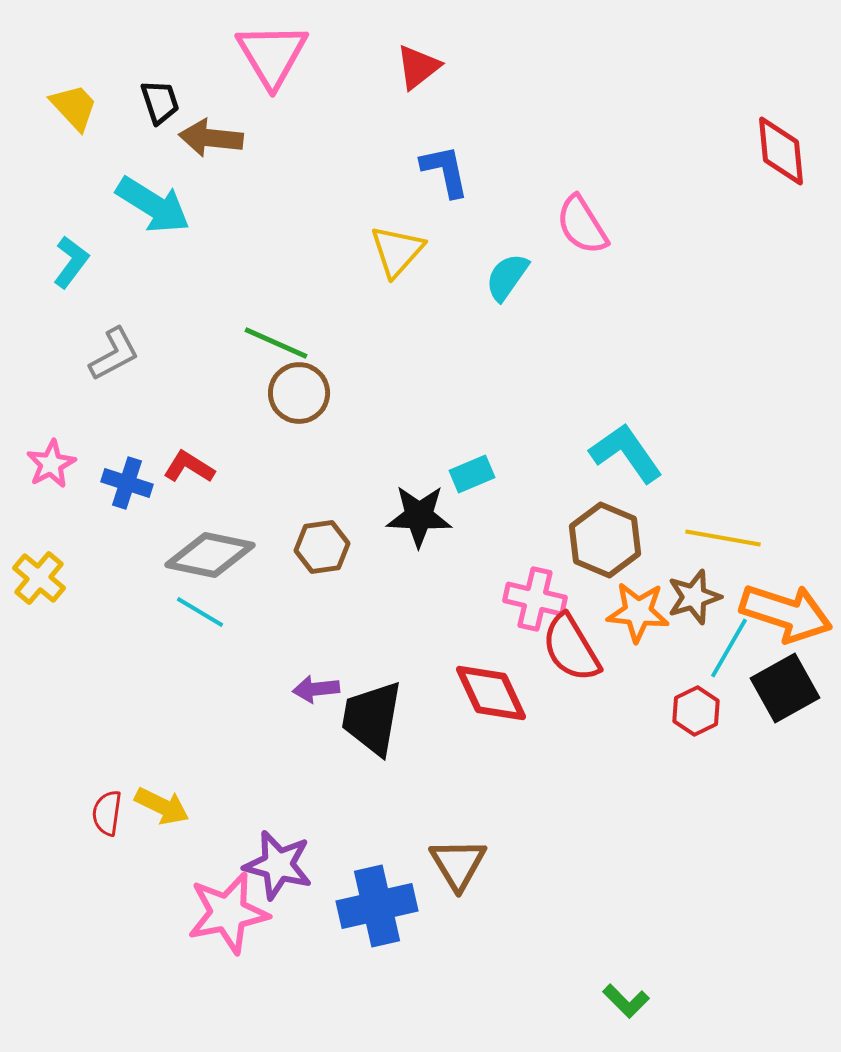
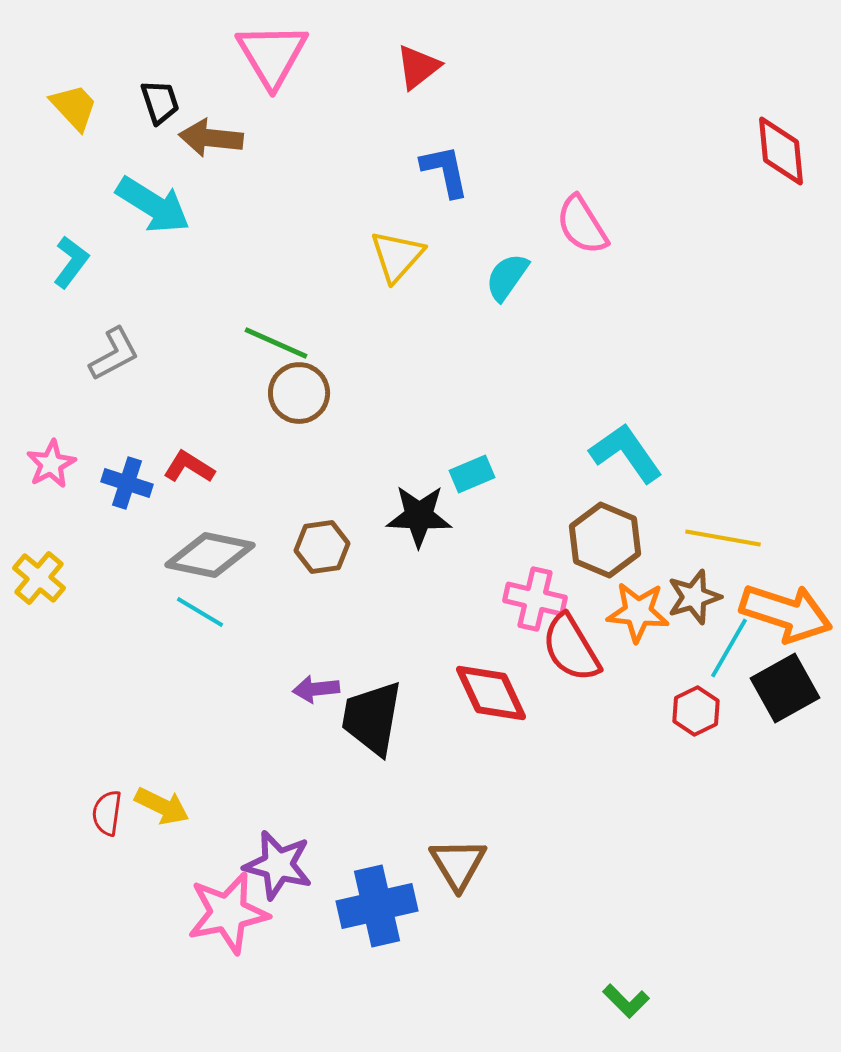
yellow triangle at (397, 251): moved 5 px down
